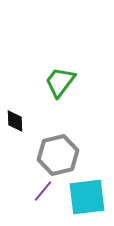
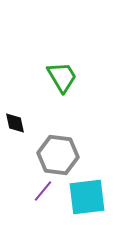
green trapezoid: moved 2 px right, 5 px up; rotated 112 degrees clockwise
black diamond: moved 2 px down; rotated 10 degrees counterclockwise
gray hexagon: rotated 21 degrees clockwise
